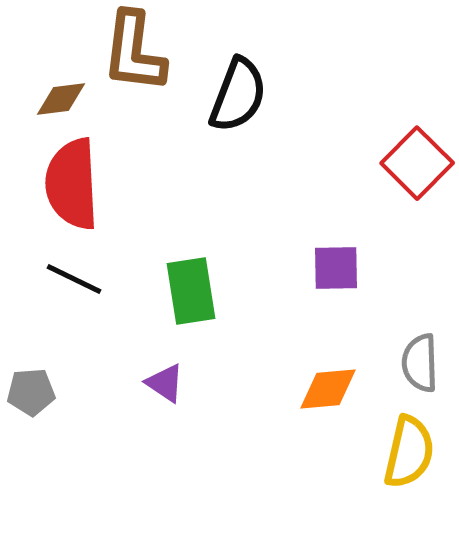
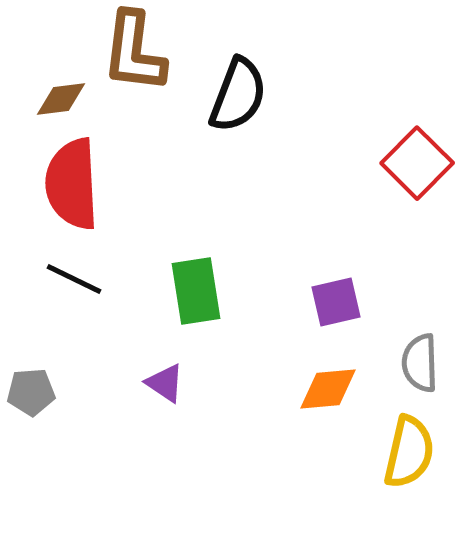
purple square: moved 34 px down; rotated 12 degrees counterclockwise
green rectangle: moved 5 px right
